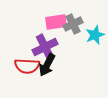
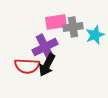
gray cross: moved 3 px down; rotated 18 degrees clockwise
